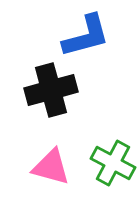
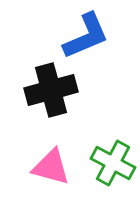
blue L-shape: rotated 8 degrees counterclockwise
